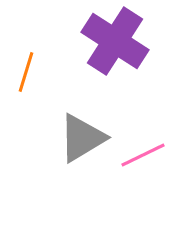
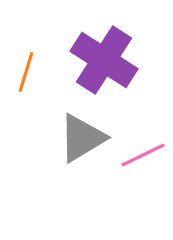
purple cross: moved 11 px left, 19 px down
